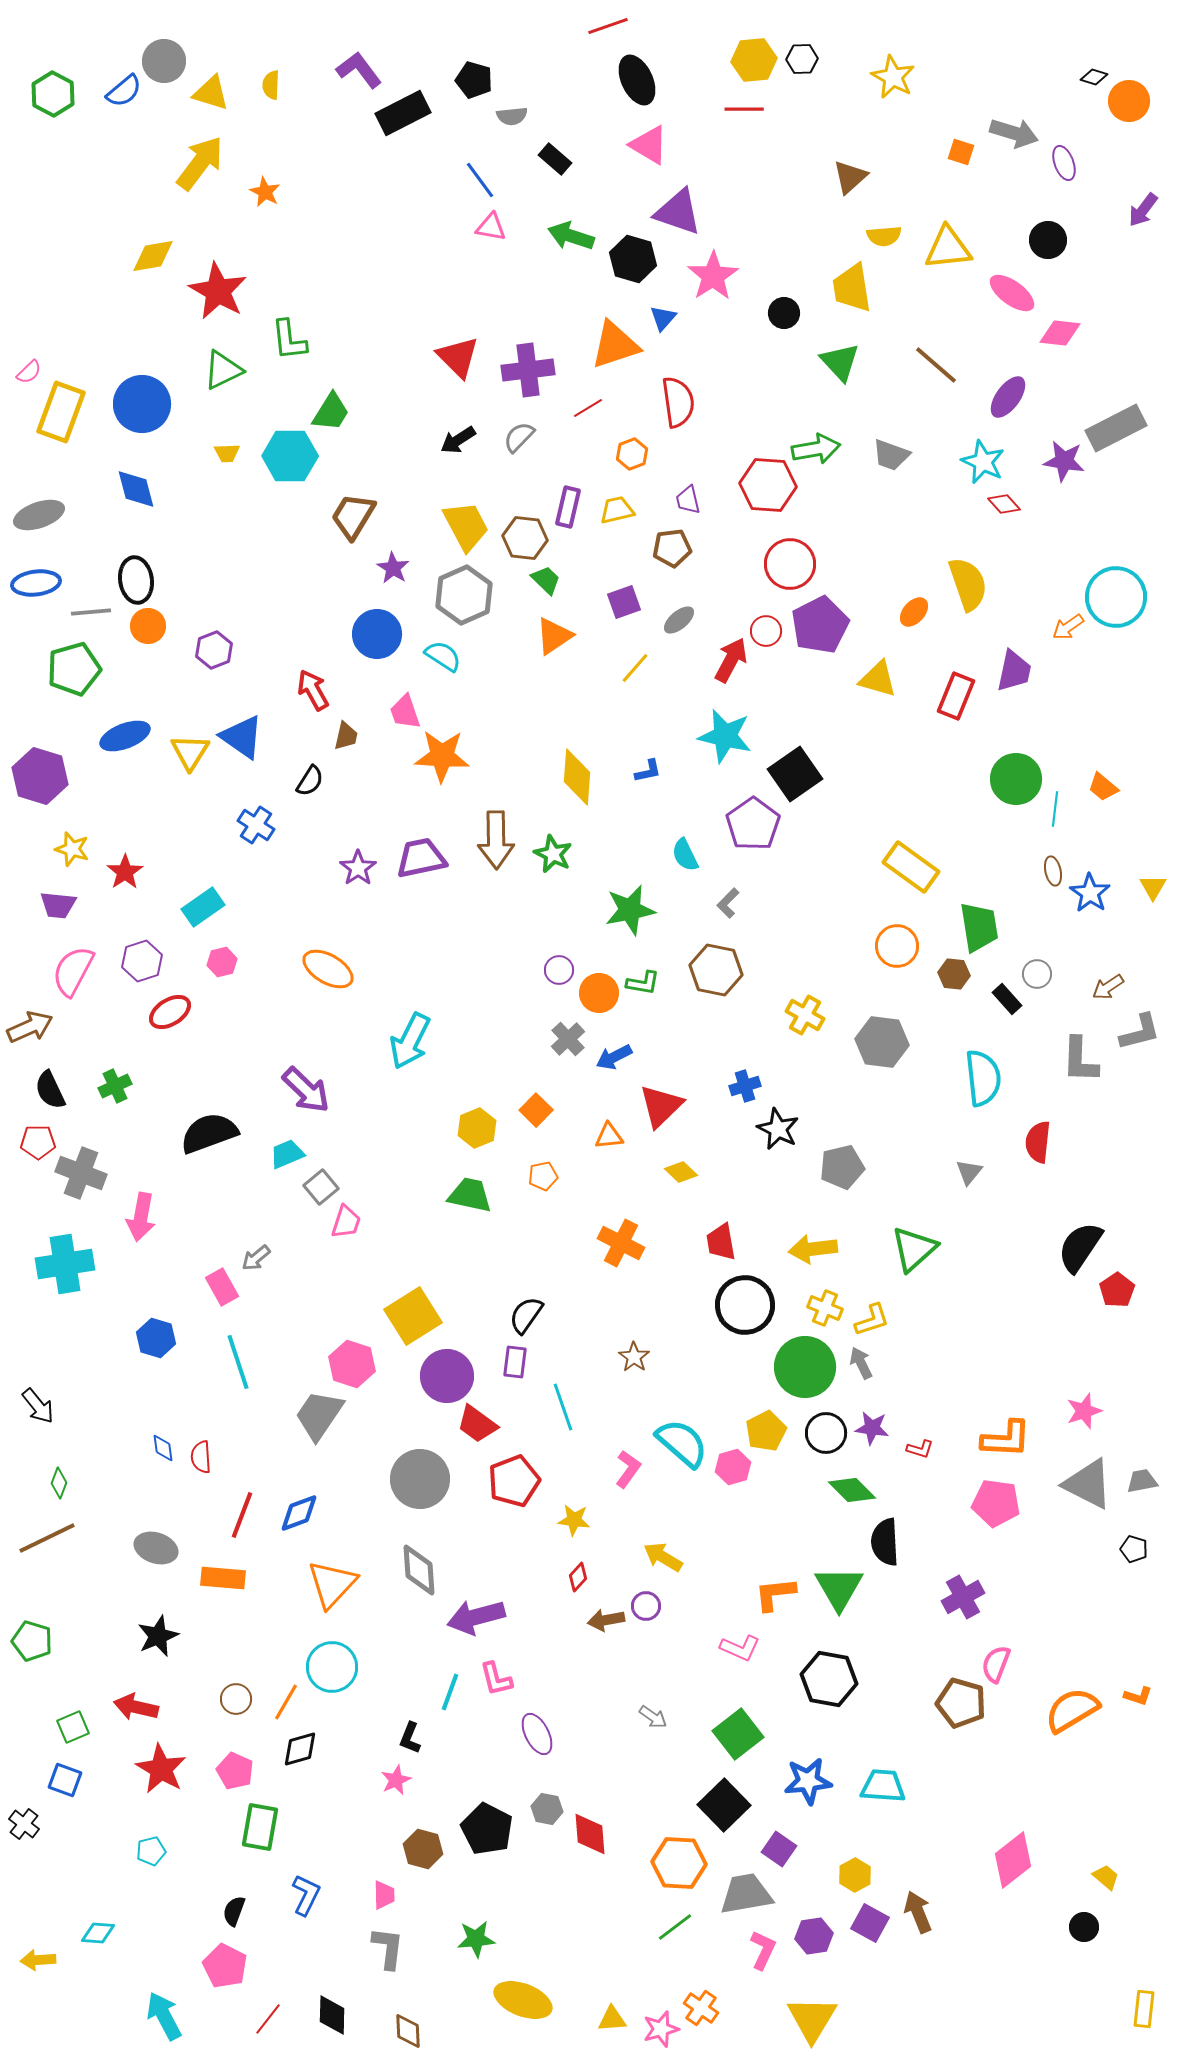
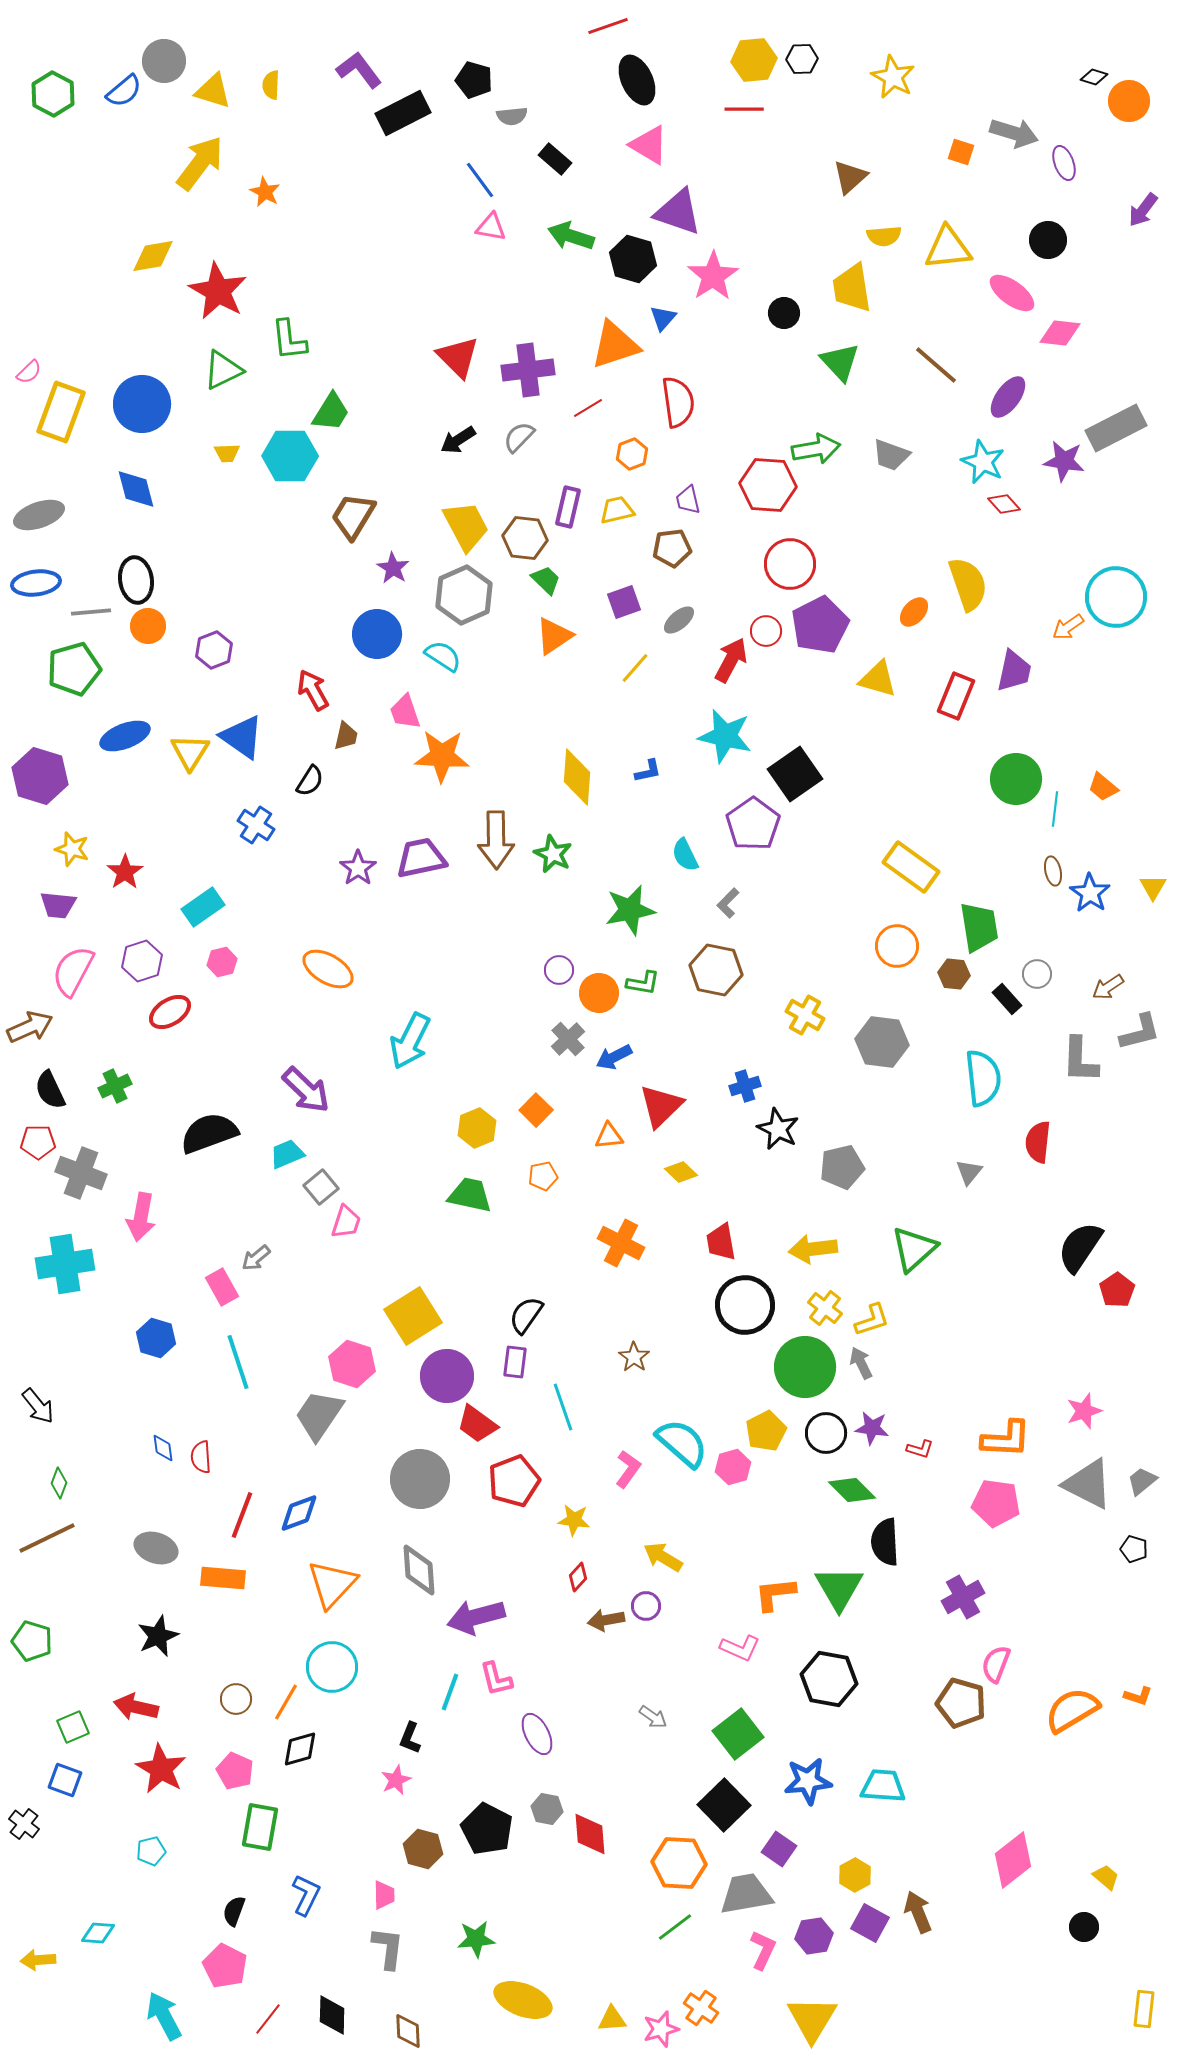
yellow triangle at (211, 93): moved 2 px right, 2 px up
yellow cross at (825, 1308): rotated 16 degrees clockwise
gray trapezoid at (1142, 1481): rotated 28 degrees counterclockwise
